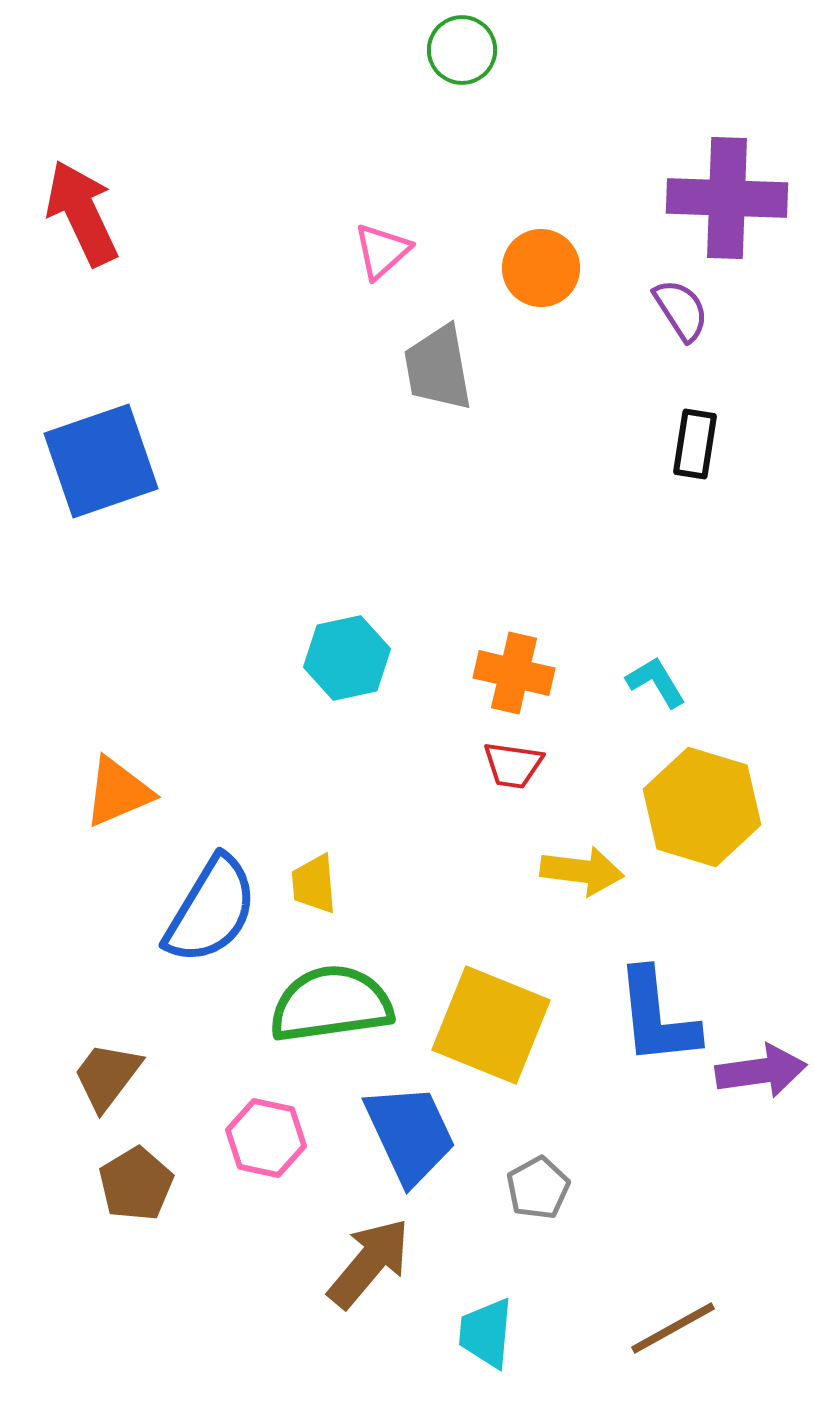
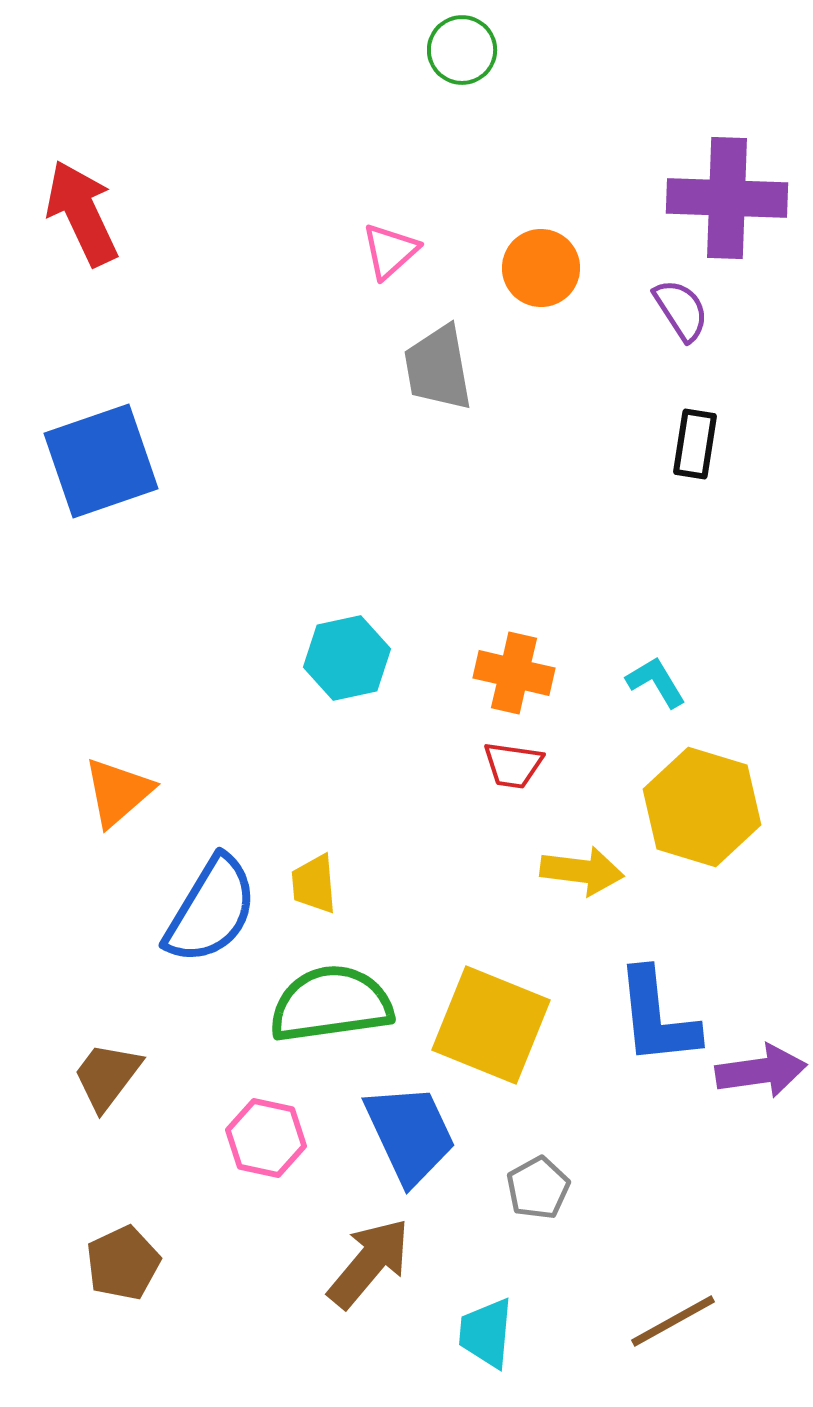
pink triangle: moved 8 px right
orange triangle: rotated 18 degrees counterclockwise
brown pentagon: moved 13 px left, 79 px down; rotated 6 degrees clockwise
brown line: moved 7 px up
